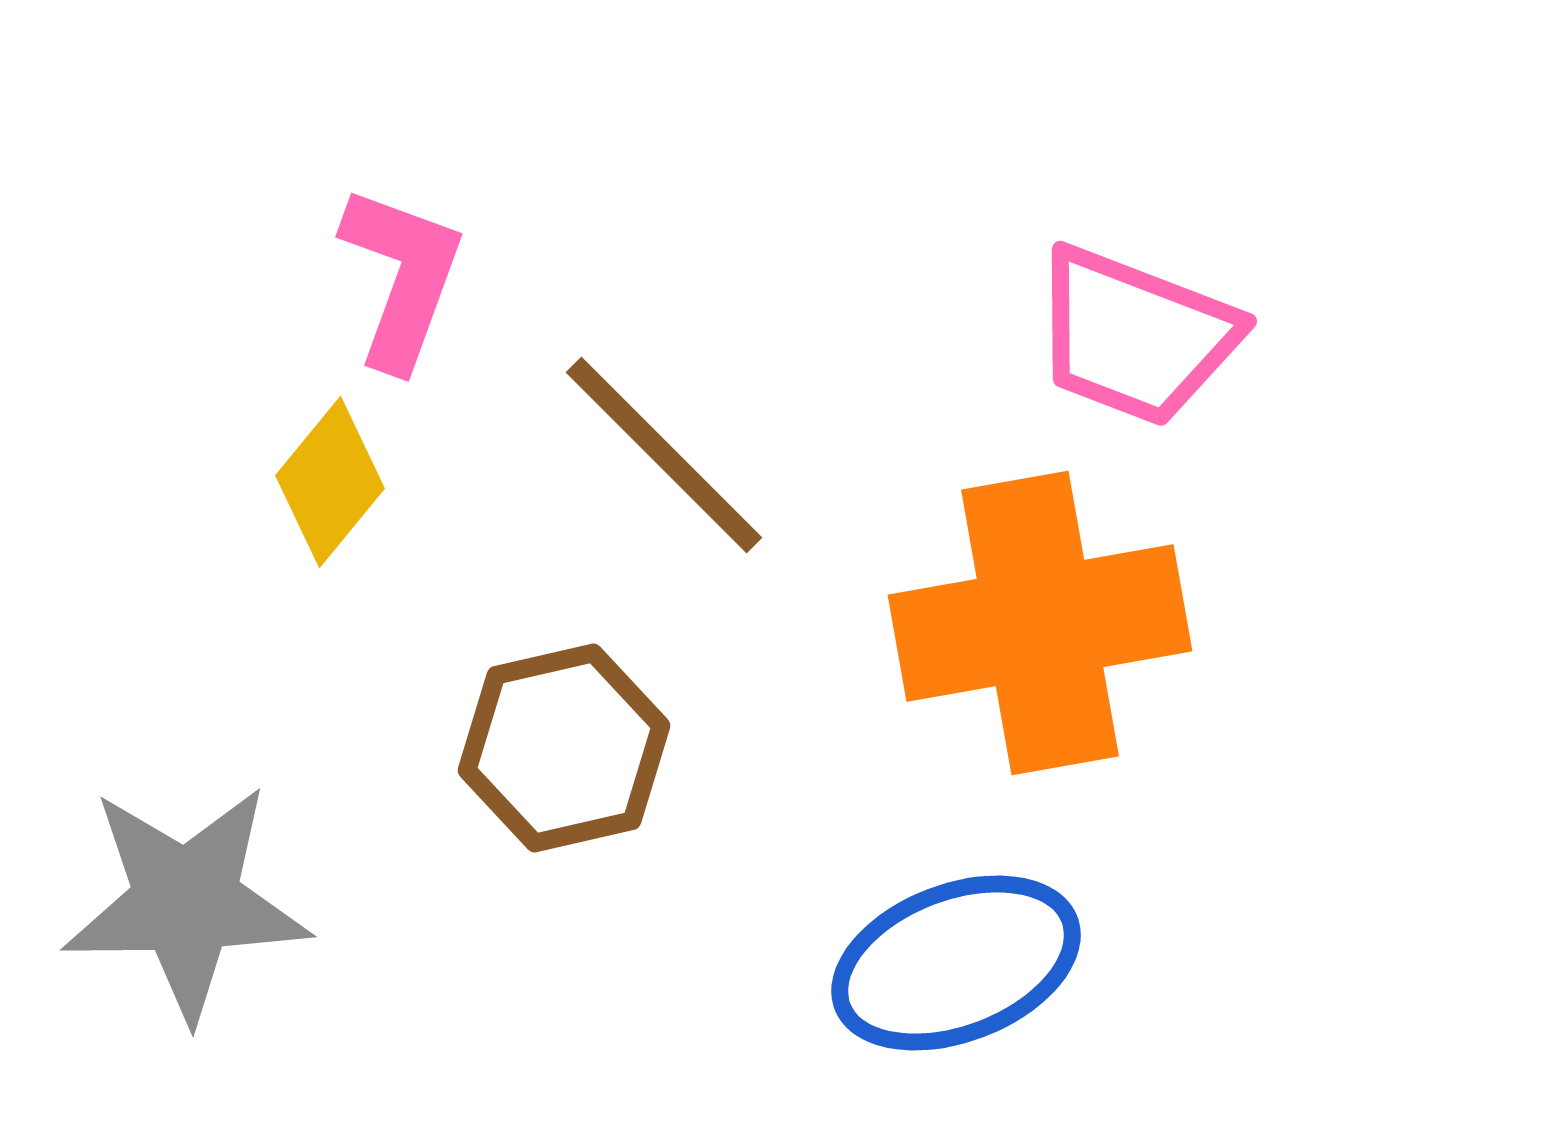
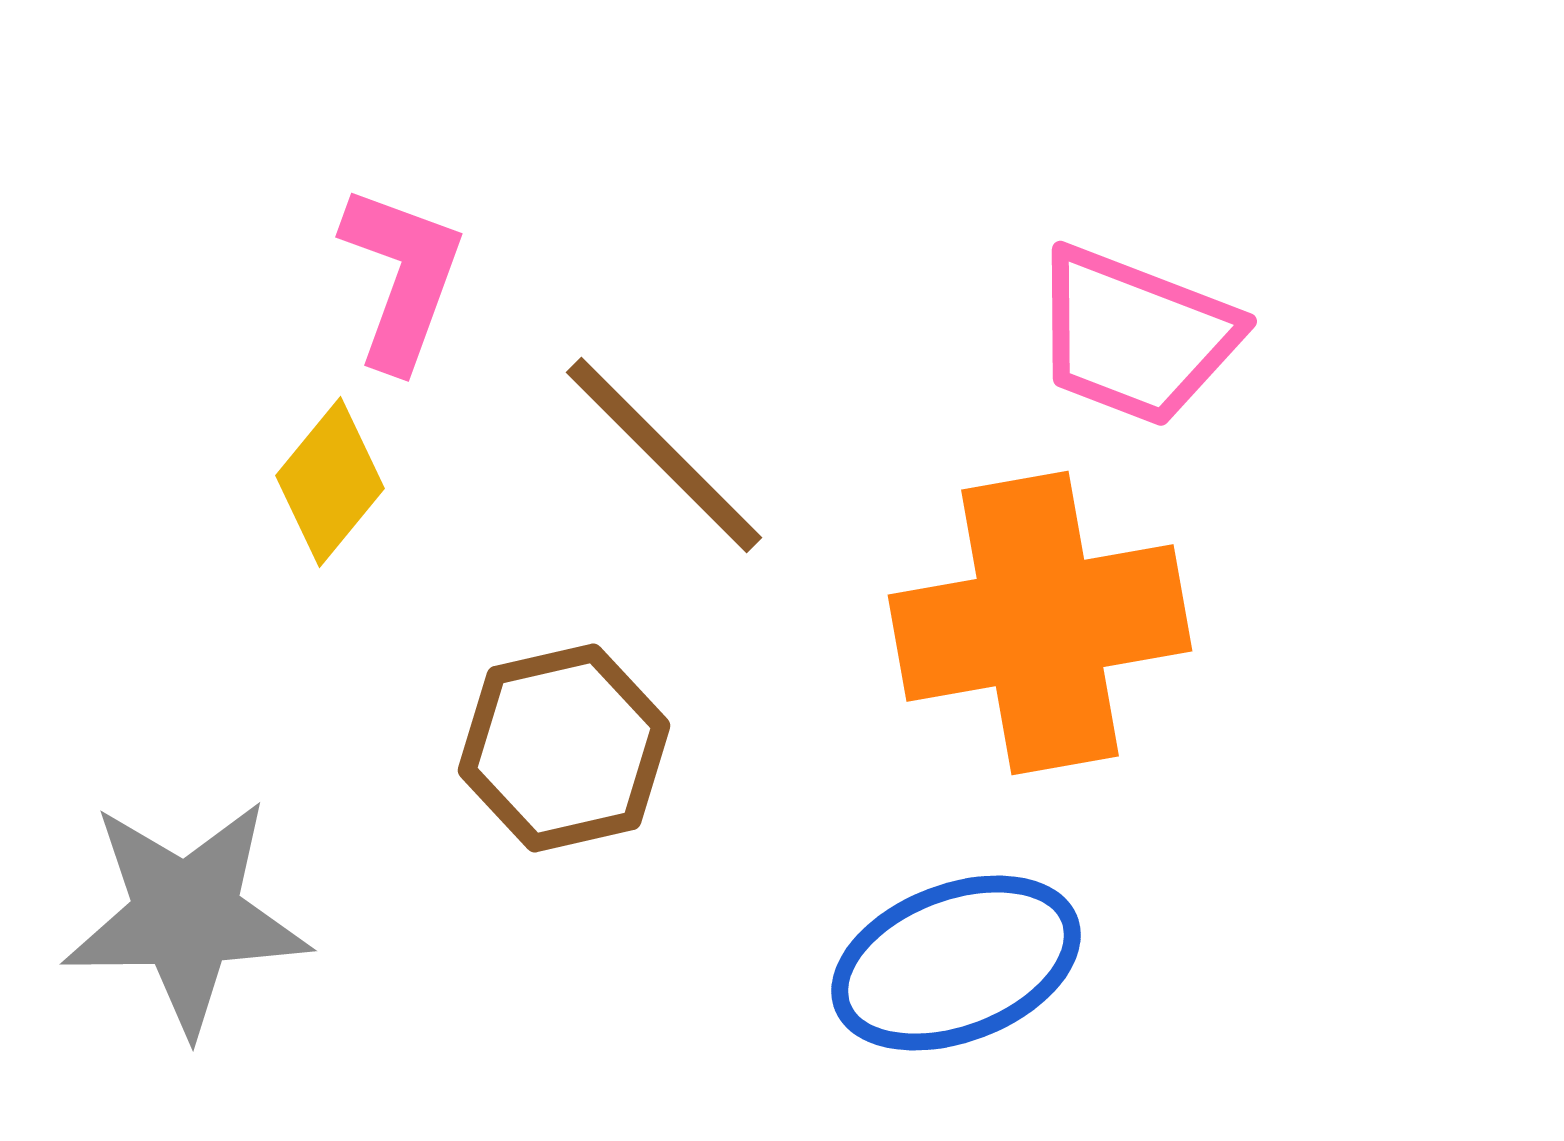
gray star: moved 14 px down
